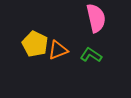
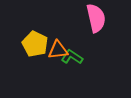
orange triangle: rotated 15 degrees clockwise
green L-shape: moved 19 px left, 2 px down
